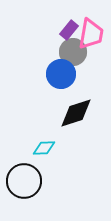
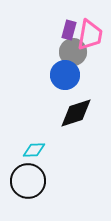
purple rectangle: rotated 24 degrees counterclockwise
pink trapezoid: moved 1 px left, 1 px down
blue circle: moved 4 px right, 1 px down
cyan diamond: moved 10 px left, 2 px down
black circle: moved 4 px right
